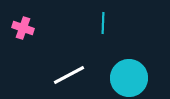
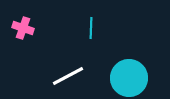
cyan line: moved 12 px left, 5 px down
white line: moved 1 px left, 1 px down
